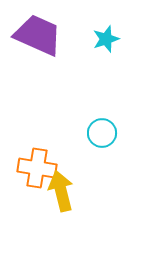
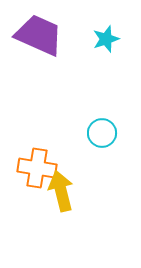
purple trapezoid: moved 1 px right
